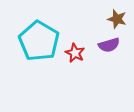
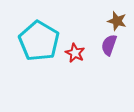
brown star: moved 2 px down
purple semicircle: rotated 125 degrees clockwise
